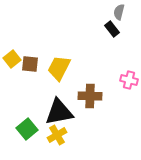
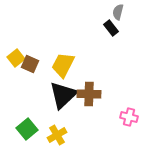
gray semicircle: moved 1 px left
black rectangle: moved 1 px left, 1 px up
yellow square: moved 4 px right, 1 px up
brown square: rotated 18 degrees clockwise
yellow trapezoid: moved 4 px right, 3 px up
pink cross: moved 37 px down
brown cross: moved 1 px left, 2 px up
black triangle: moved 4 px right, 17 px up; rotated 32 degrees counterclockwise
